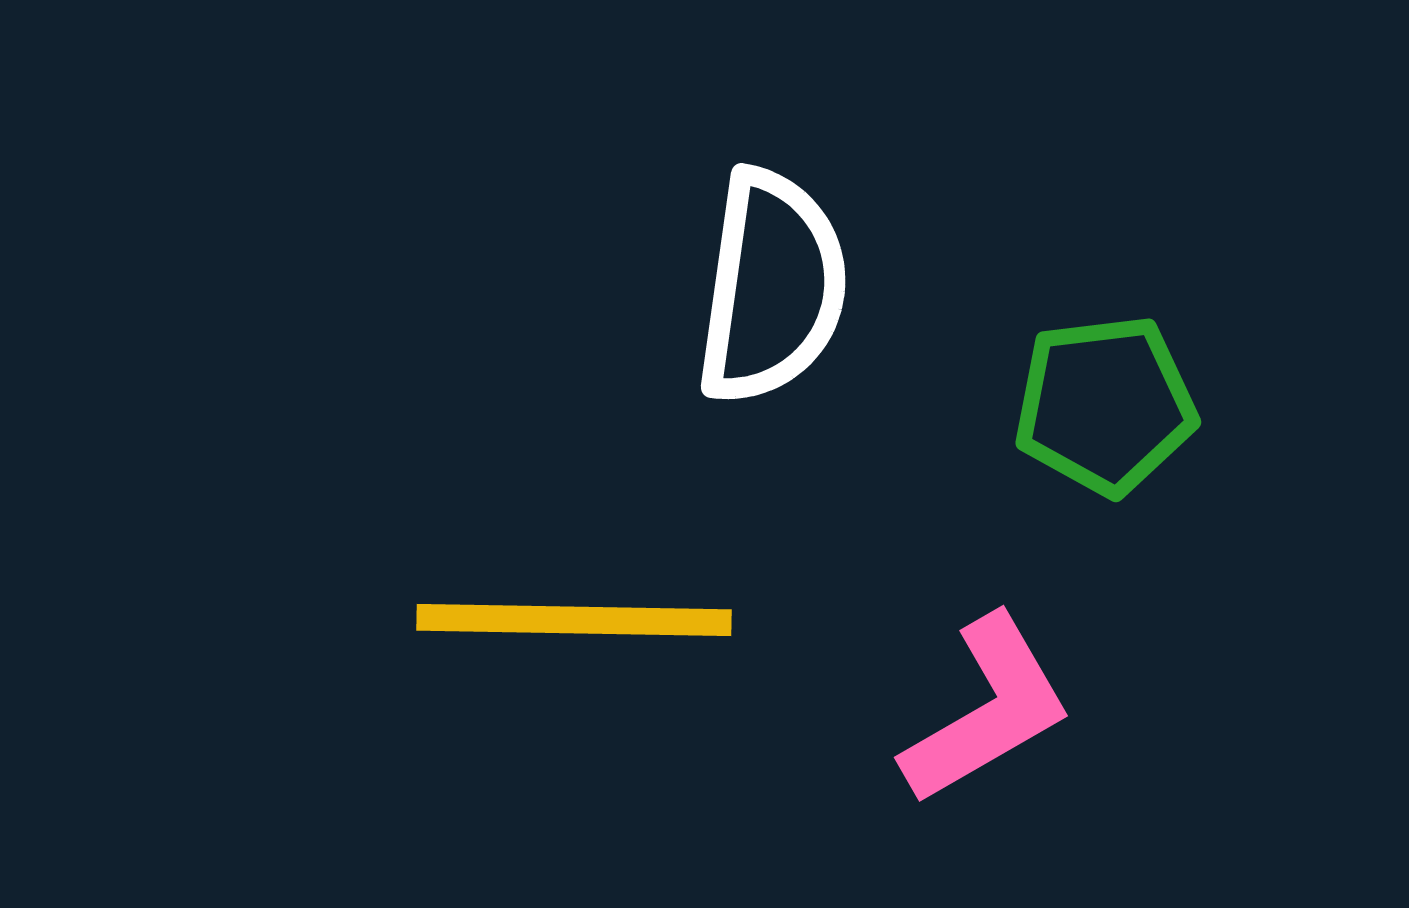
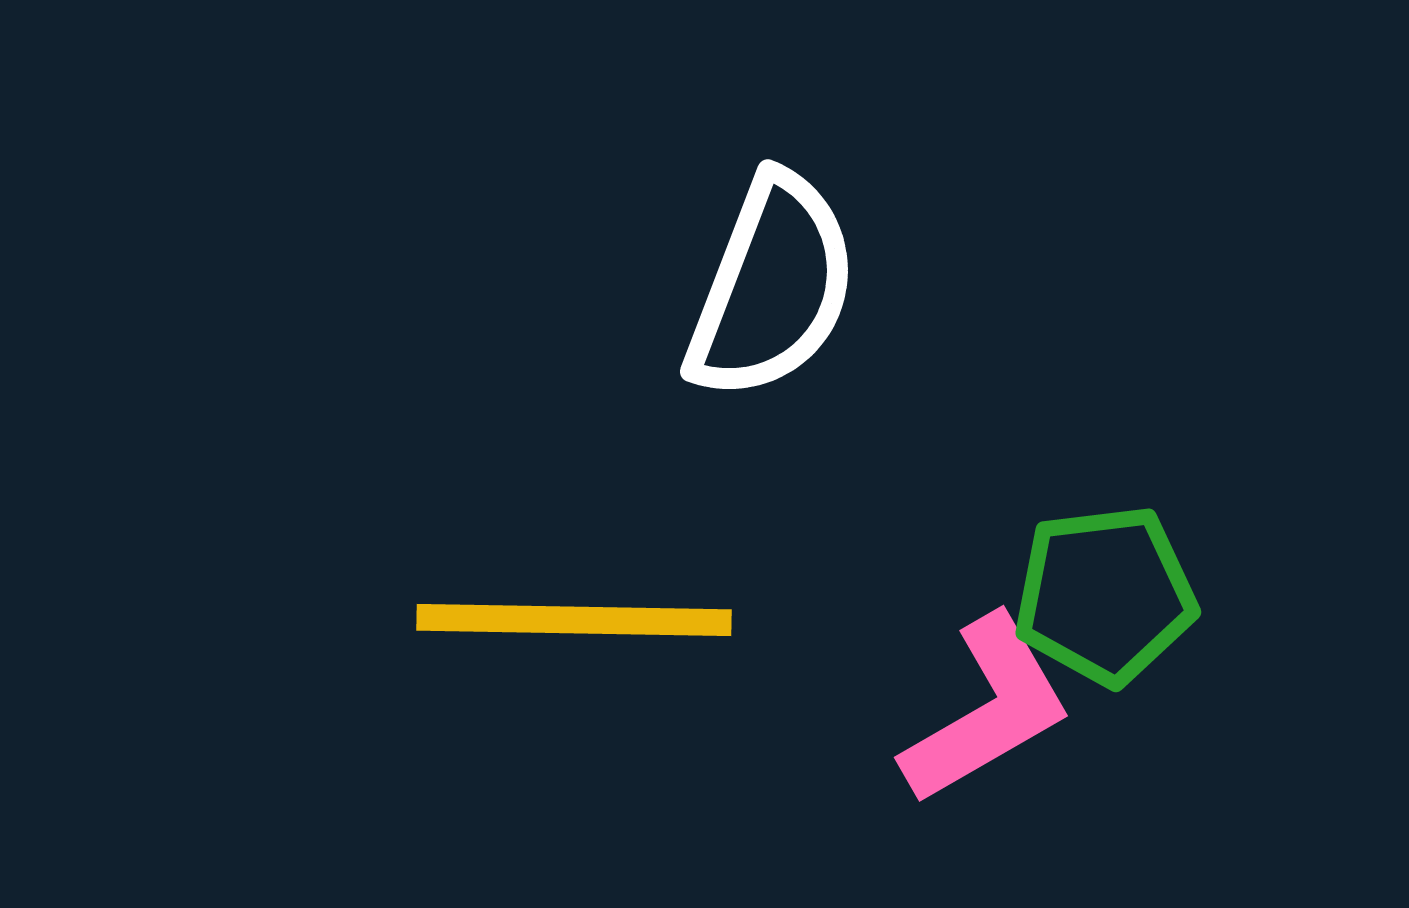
white semicircle: rotated 13 degrees clockwise
green pentagon: moved 190 px down
